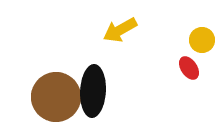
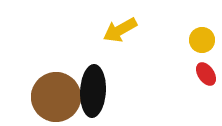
red ellipse: moved 17 px right, 6 px down
